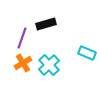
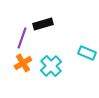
black rectangle: moved 3 px left
cyan cross: moved 2 px right, 1 px down
